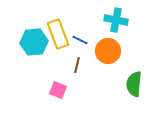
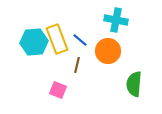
yellow rectangle: moved 1 px left, 5 px down
blue line: rotated 14 degrees clockwise
